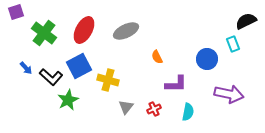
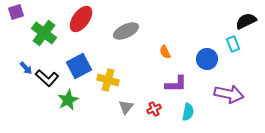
red ellipse: moved 3 px left, 11 px up; rotated 8 degrees clockwise
orange semicircle: moved 8 px right, 5 px up
black L-shape: moved 4 px left, 1 px down
